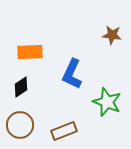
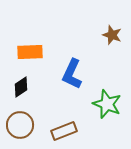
brown star: rotated 12 degrees clockwise
green star: moved 2 px down
